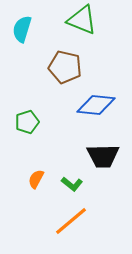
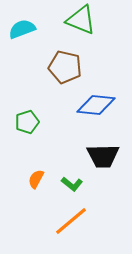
green triangle: moved 1 px left
cyan semicircle: rotated 52 degrees clockwise
